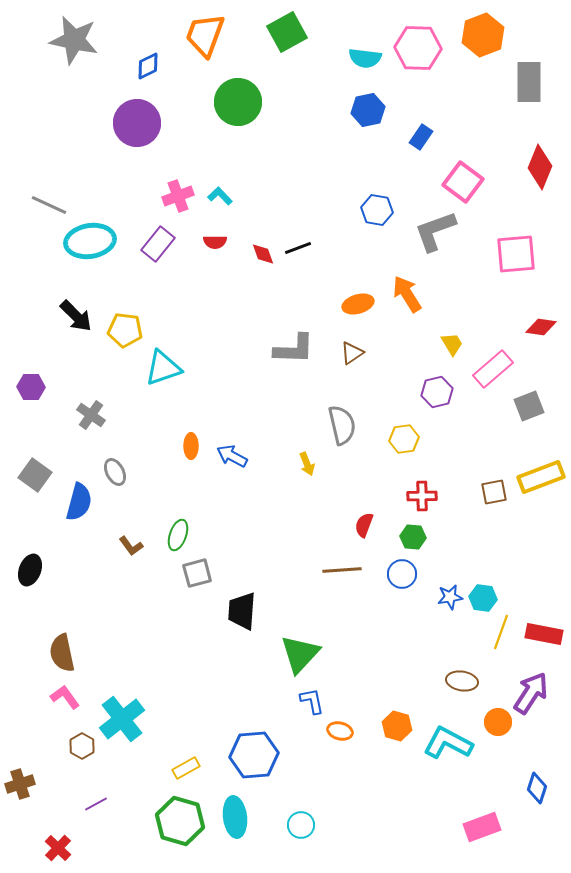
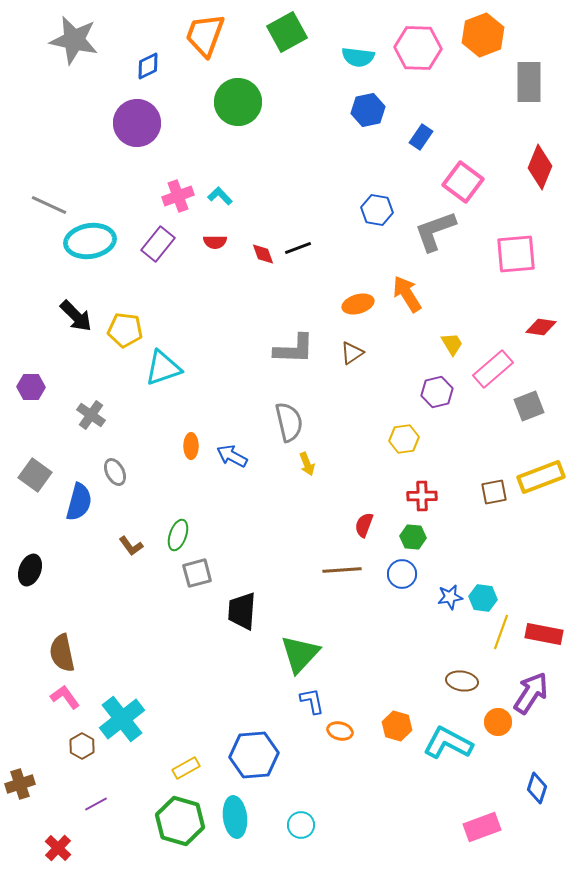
cyan semicircle at (365, 58): moved 7 px left, 1 px up
gray semicircle at (342, 425): moved 53 px left, 3 px up
